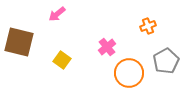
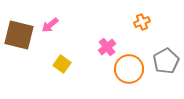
pink arrow: moved 7 px left, 11 px down
orange cross: moved 6 px left, 4 px up
brown square: moved 7 px up
yellow square: moved 4 px down
orange circle: moved 4 px up
